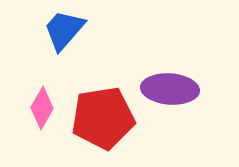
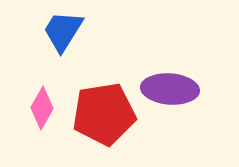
blue trapezoid: moved 1 px left, 1 px down; rotated 9 degrees counterclockwise
red pentagon: moved 1 px right, 4 px up
